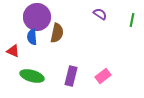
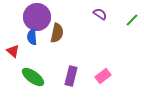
green line: rotated 32 degrees clockwise
red triangle: rotated 16 degrees clockwise
green ellipse: moved 1 px right, 1 px down; rotated 20 degrees clockwise
